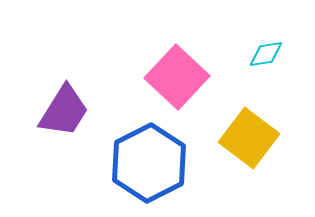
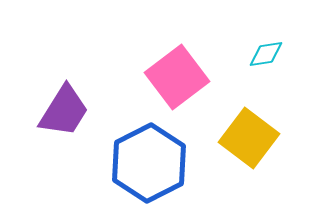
pink square: rotated 10 degrees clockwise
